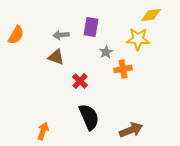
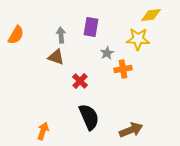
gray arrow: rotated 91 degrees clockwise
gray star: moved 1 px right, 1 px down
